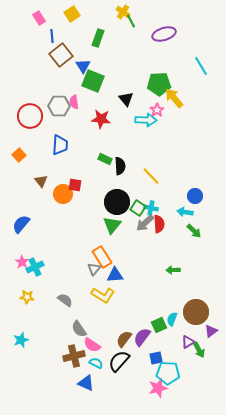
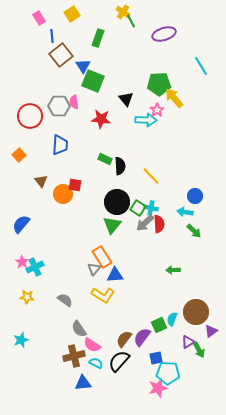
blue triangle at (86, 383): moved 3 px left; rotated 30 degrees counterclockwise
